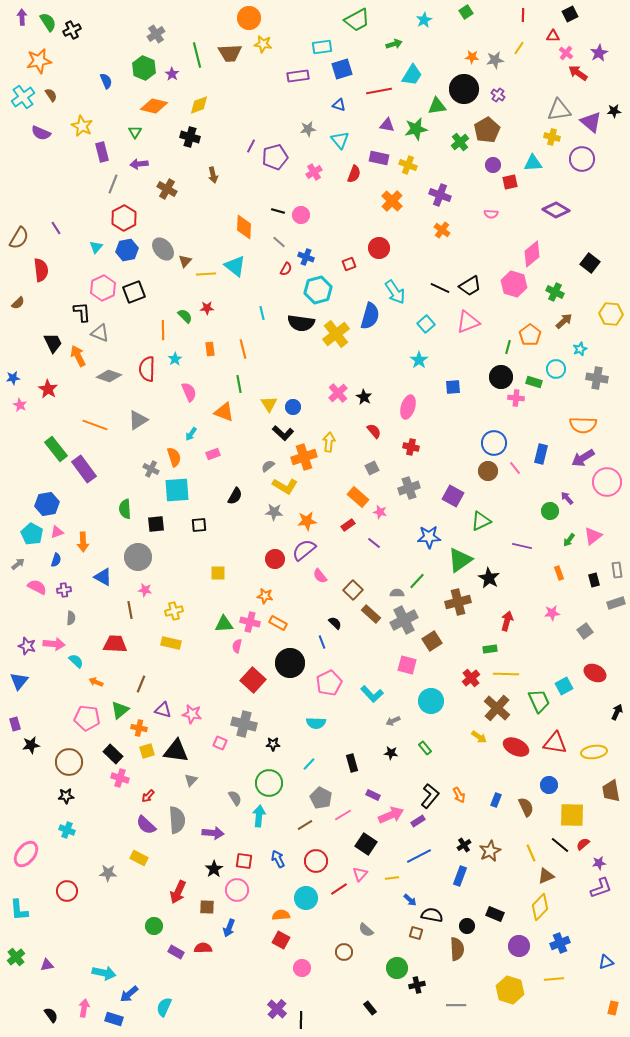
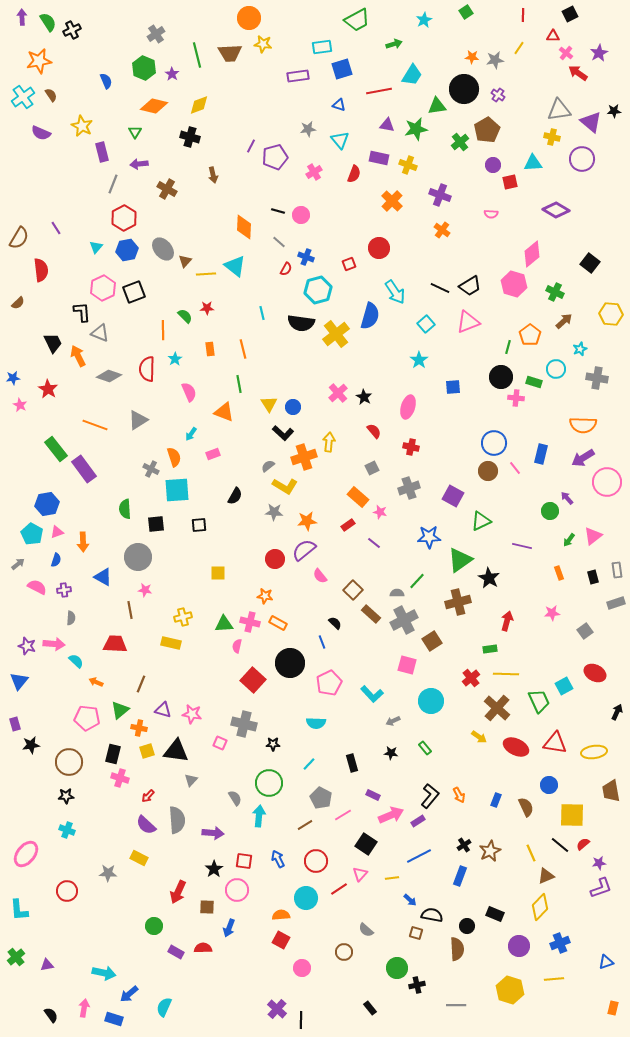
black rectangle at (594, 580): moved 1 px left, 3 px up
yellow cross at (174, 611): moved 9 px right, 6 px down
black rectangle at (113, 754): rotated 60 degrees clockwise
